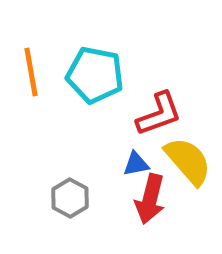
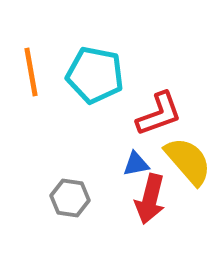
gray hexagon: rotated 21 degrees counterclockwise
